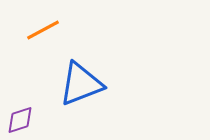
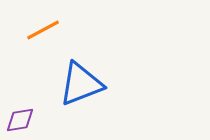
purple diamond: rotated 8 degrees clockwise
